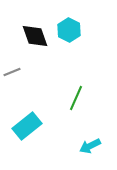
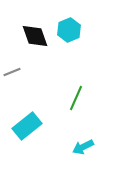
cyan hexagon: rotated 10 degrees clockwise
cyan arrow: moved 7 px left, 1 px down
